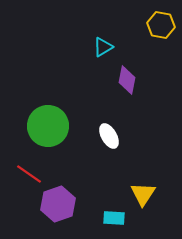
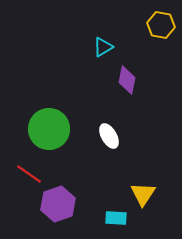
green circle: moved 1 px right, 3 px down
cyan rectangle: moved 2 px right
